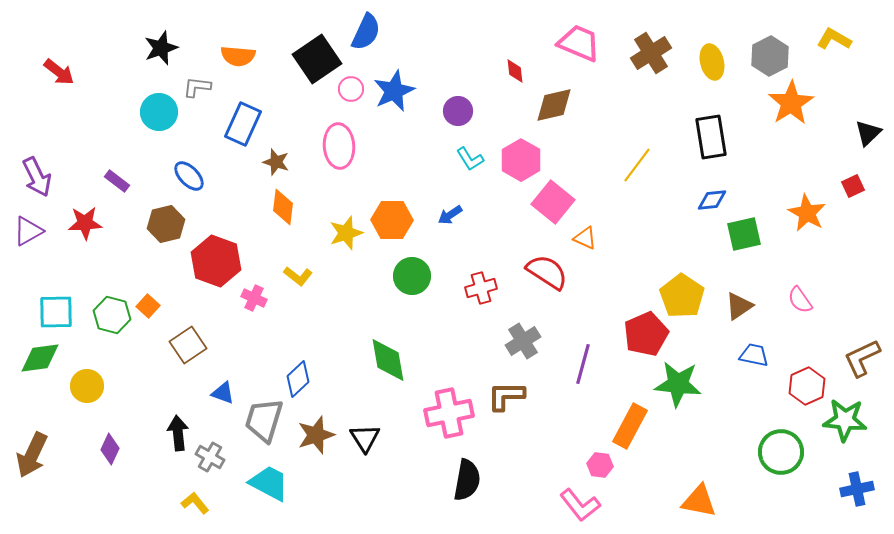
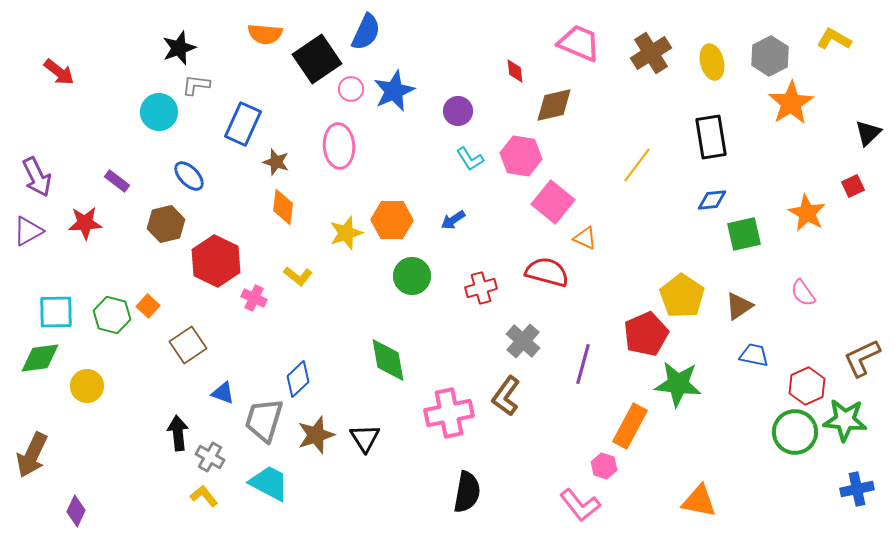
black star at (161, 48): moved 18 px right
orange semicircle at (238, 56): moved 27 px right, 22 px up
gray L-shape at (197, 87): moved 1 px left, 2 px up
pink hexagon at (521, 160): moved 4 px up; rotated 21 degrees counterclockwise
blue arrow at (450, 215): moved 3 px right, 5 px down
red hexagon at (216, 261): rotated 6 degrees clockwise
red semicircle at (547, 272): rotated 18 degrees counterclockwise
pink semicircle at (800, 300): moved 3 px right, 7 px up
gray cross at (523, 341): rotated 16 degrees counterclockwise
brown L-shape at (506, 396): rotated 54 degrees counterclockwise
purple diamond at (110, 449): moved 34 px left, 62 px down
green circle at (781, 452): moved 14 px right, 20 px up
pink hexagon at (600, 465): moved 4 px right, 1 px down; rotated 10 degrees clockwise
black semicircle at (467, 480): moved 12 px down
yellow L-shape at (195, 503): moved 9 px right, 7 px up
